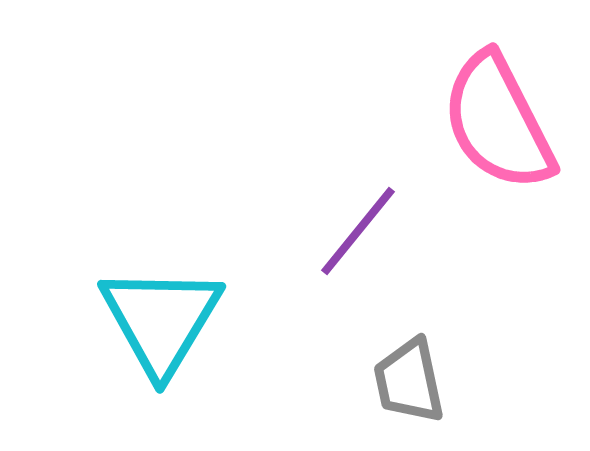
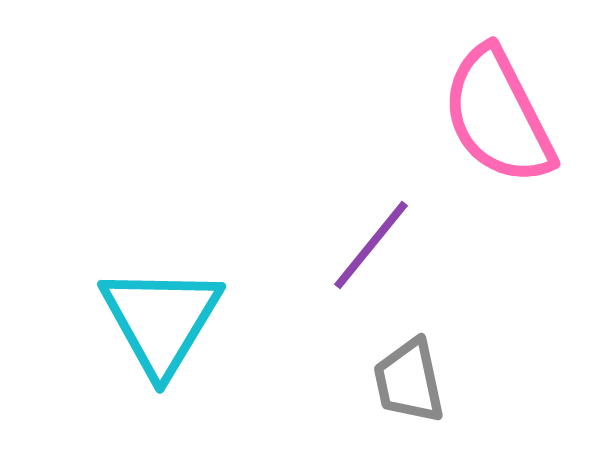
pink semicircle: moved 6 px up
purple line: moved 13 px right, 14 px down
